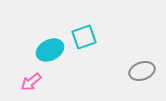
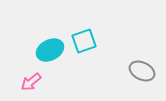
cyan square: moved 4 px down
gray ellipse: rotated 45 degrees clockwise
